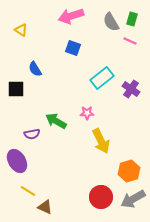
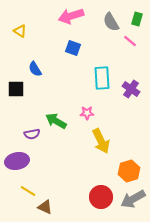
green rectangle: moved 5 px right
yellow triangle: moved 1 px left, 1 px down
pink line: rotated 16 degrees clockwise
cyan rectangle: rotated 55 degrees counterclockwise
purple ellipse: rotated 70 degrees counterclockwise
